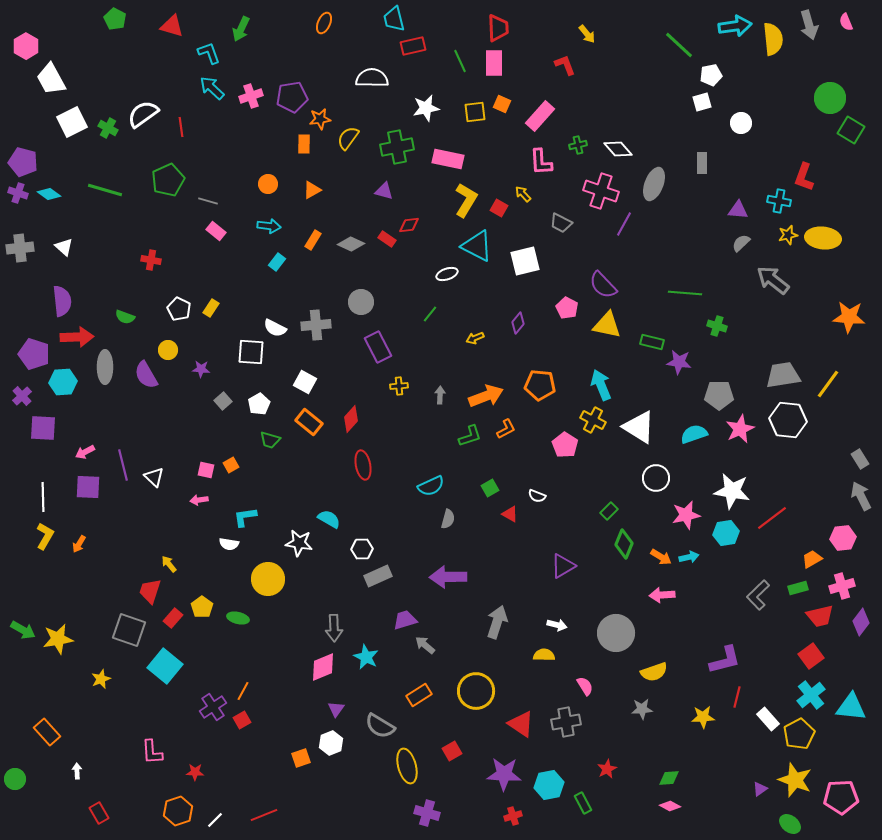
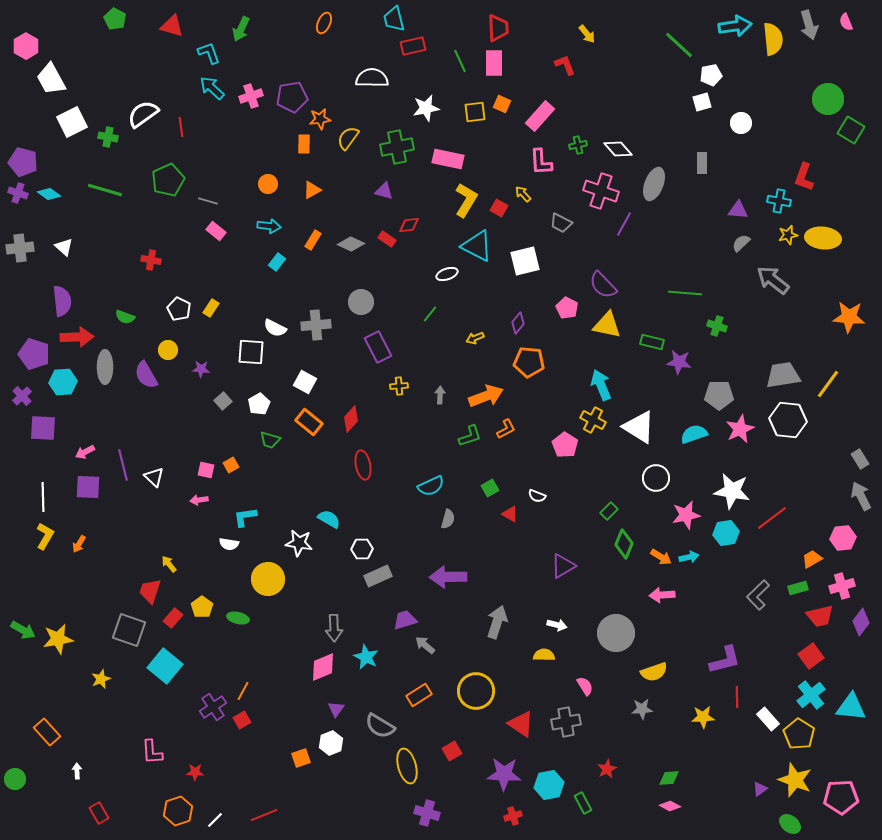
green circle at (830, 98): moved 2 px left, 1 px down
green cross at (108, 128): moved 9 px down; rotated 18 degrees counterclockwise
orange pentagon at (540, 385): moved 11 px left, 23 px up
red line at (737, 697): rotated 15 degrees counterclockwise
yellow pentagon at (799, 734): rotated 12 degrees counterclockwise
